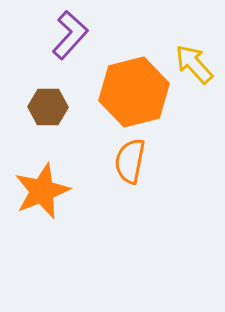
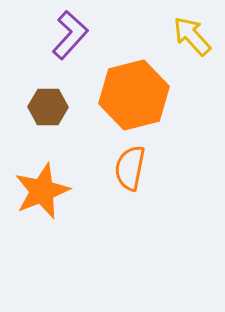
yellow arrow: moved 2 px left, 28 px up
orange hexagon: moved 3 px down
orange semicircle: moved 7 px down
